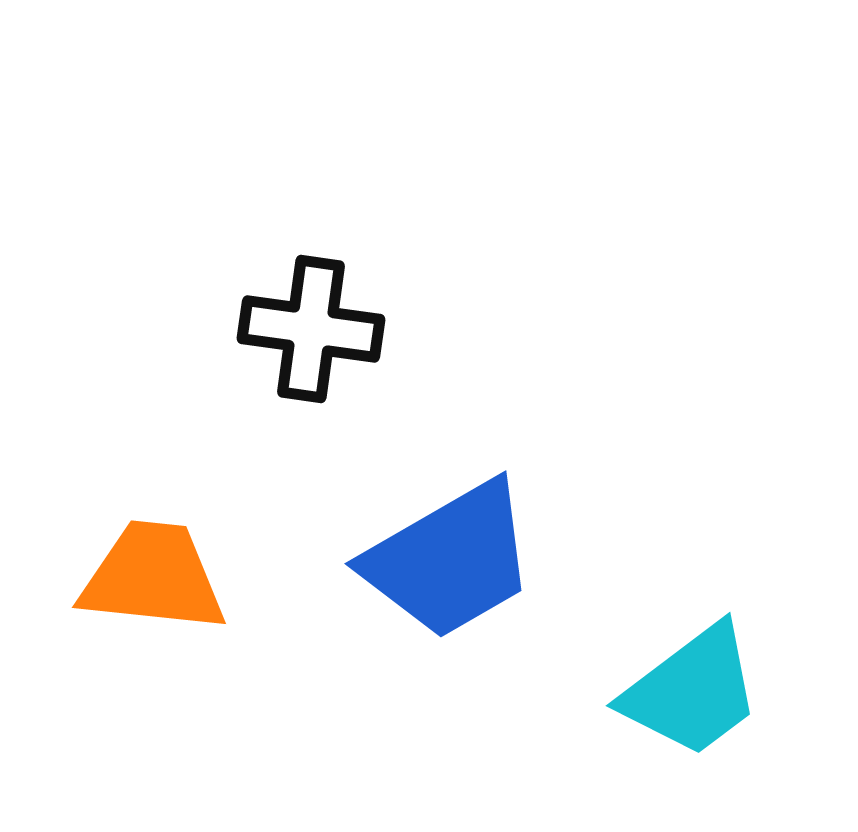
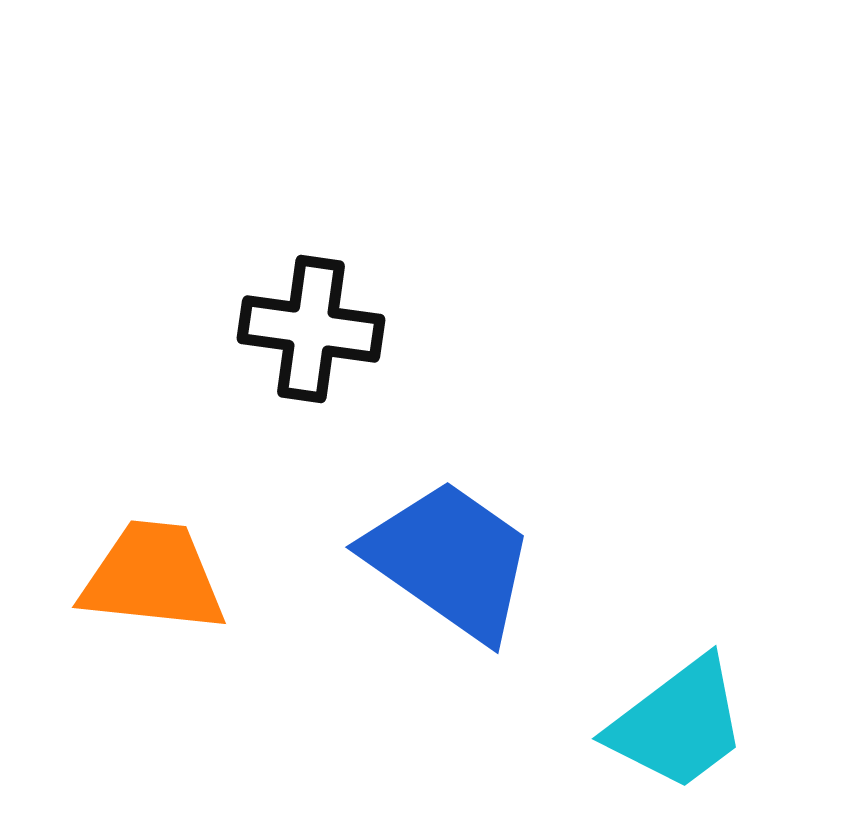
blue trapezoid: rotated 115 degrees counterclockwise
cyan trapezoid: moved 14 px left, 33 px down
